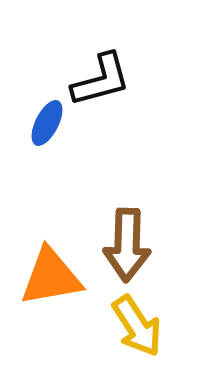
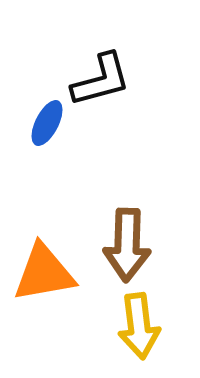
orange triangle: moved 7 px left, 4 px up
yellow arrow: moved 2 px right; rotated 26 degrees clockwise
